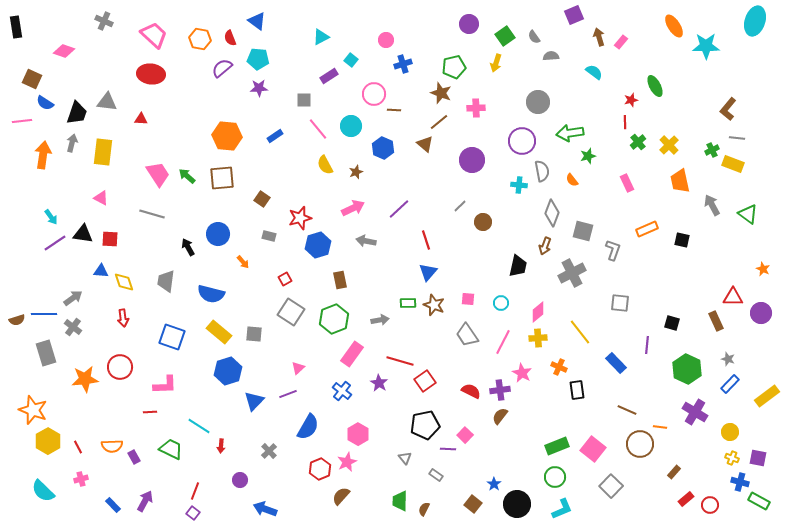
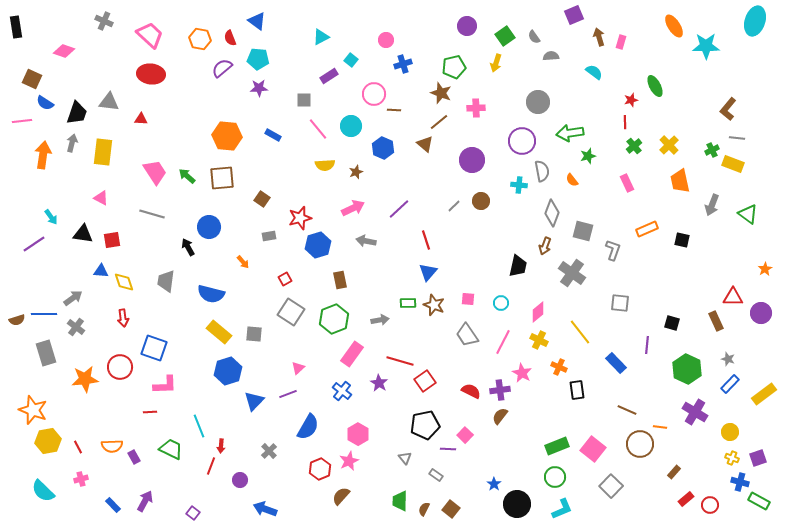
purple circle at (469, 24): moved 2 px left, 2 px down
pink trapezoid at (154, 35): moved 4 px left
pink rectangle at (621, 42): rotated 24 degrees counterclockwise
gray triangle at (107, 102): moved 2 px right
blue rectangle at (275, 136): moved 2 px left, 1 px up; rotated 63 degrees clockwise
green cross at (638, 142): moved 4 px left, 4 px down
yellow semicircle at (325, 165): rotated 66 degrees counterclockwise
pink trapezoid at (158, 174): moved 3 px left, 2 px up
gray arrow at (712, 205): rotated 130 degrees counterclockwise
gray line at (460, 206): moved 6 px left
brown circle at (483, 222): moved 2 px left, 21 px up
blue circle at (218, 234): moved 9 px left, 7 px up
gray rectangle at (269, 236): rotated 24 degrees counterclockwise
red square at (110, 239): moved 2 px right, 1 px down; rotated 12 degrees counterclockwise
purple line at (55, 243): moved 21 px left, 1 px down
orange star at (763, 269): moved 2 px right; rotated 16 degrees clockwise
gray cross at (572, 273): rotated 28 degrees counterclockwise
gray cross at (73, 327): moved 3 px right
blue square at (172, 337): moved 18 px left, 11 px down
yellow cross at (538, 338): moved 1 px right, 2 px down; rotated 30 degrees clockwise
yellow rectangle at (767, 396): moved 3 px left, 2 px up
cyan line at (199, 426): rotated 35 degrees clockwise
yellow hexagon at (48, 441): rotated 20 degrees clockwise
purple square at (758, 458): rotated 30 degrees counterclockwise
pink star at (347, 462): moved 2 px right, 1 px up
red line at (195, 491): moved 16 px right, 25 px up
brown square at (473, 504): moved 22 px left, 5 px down
